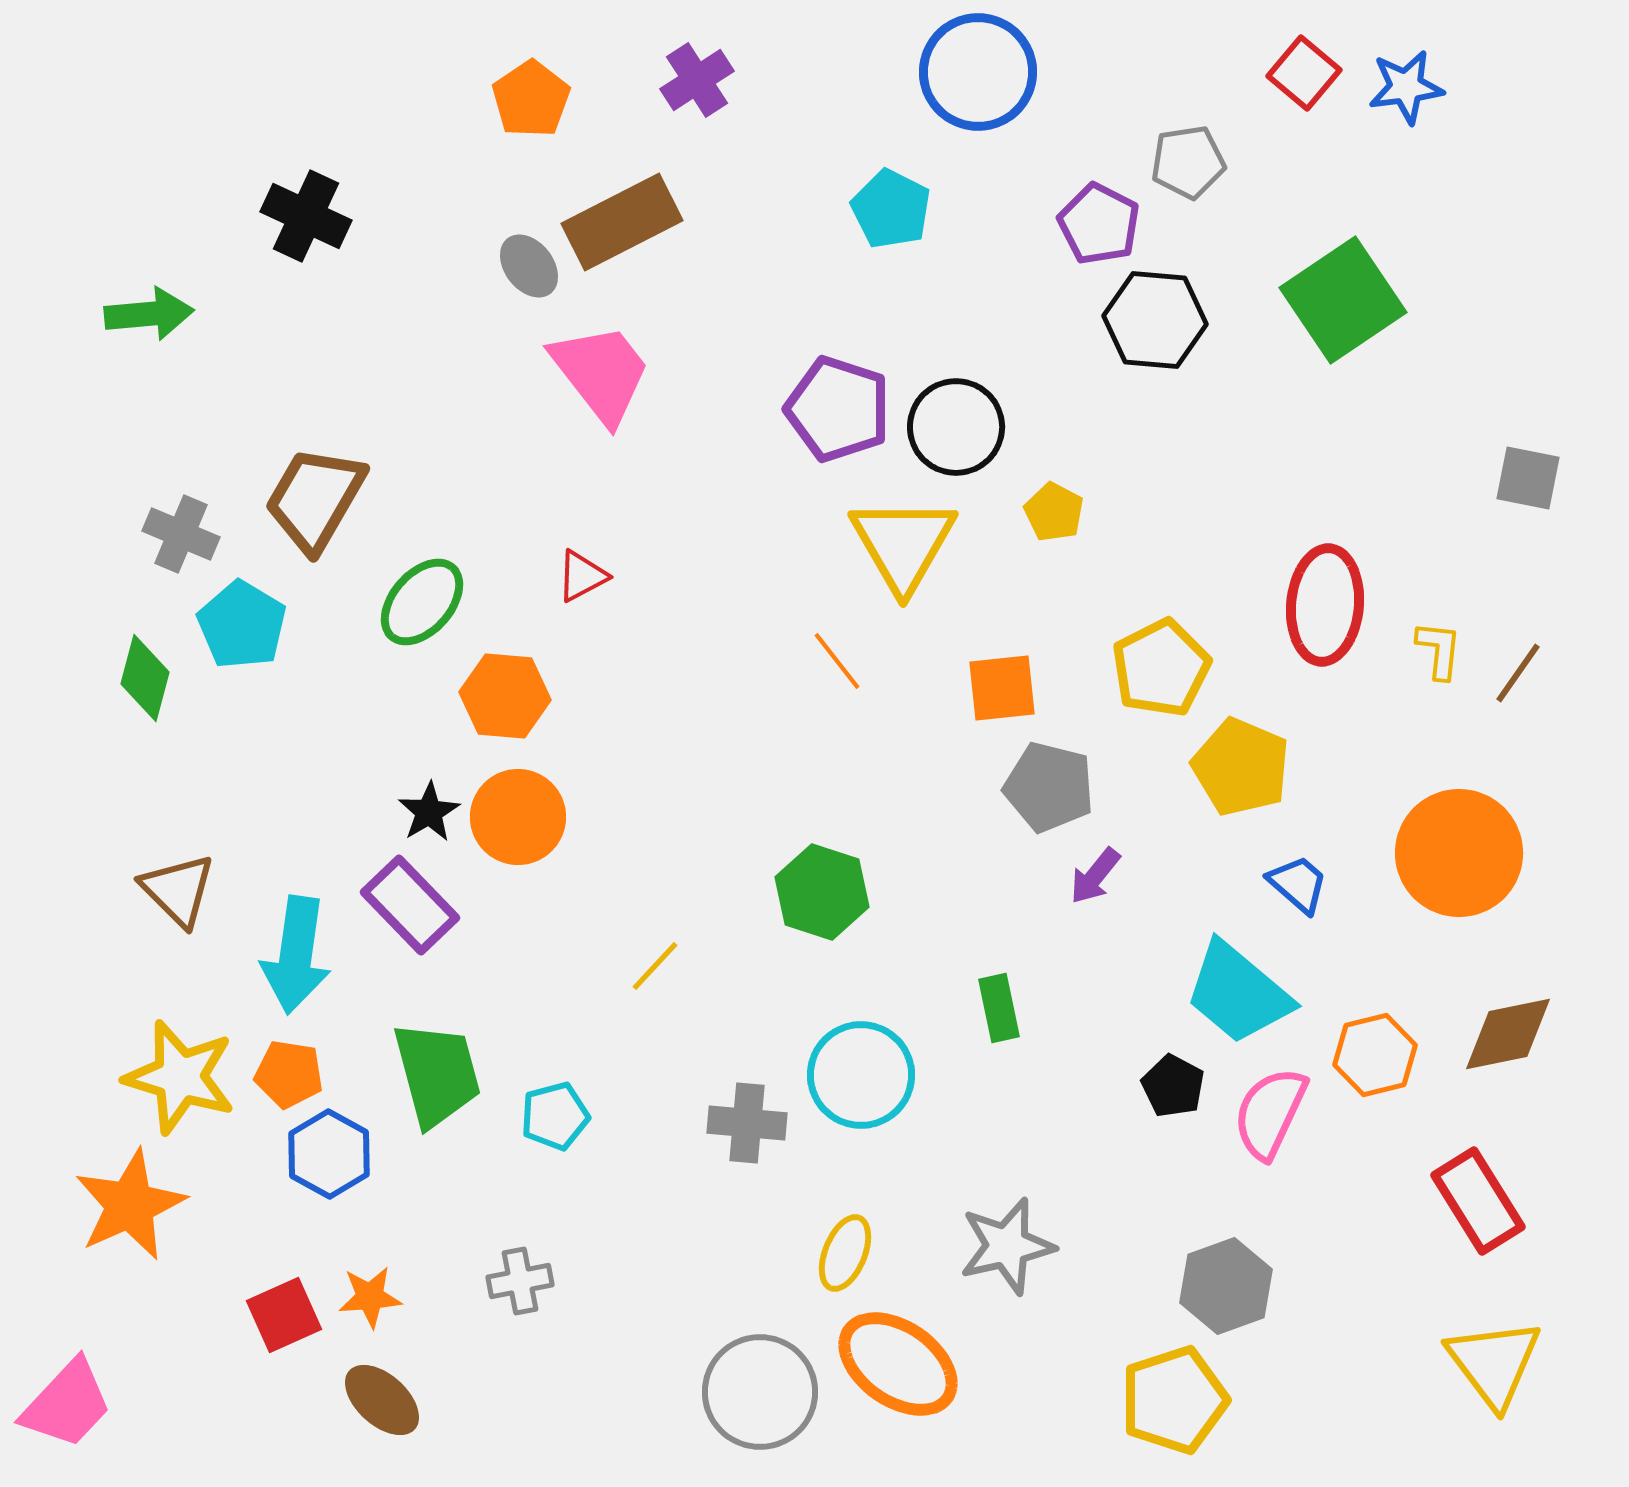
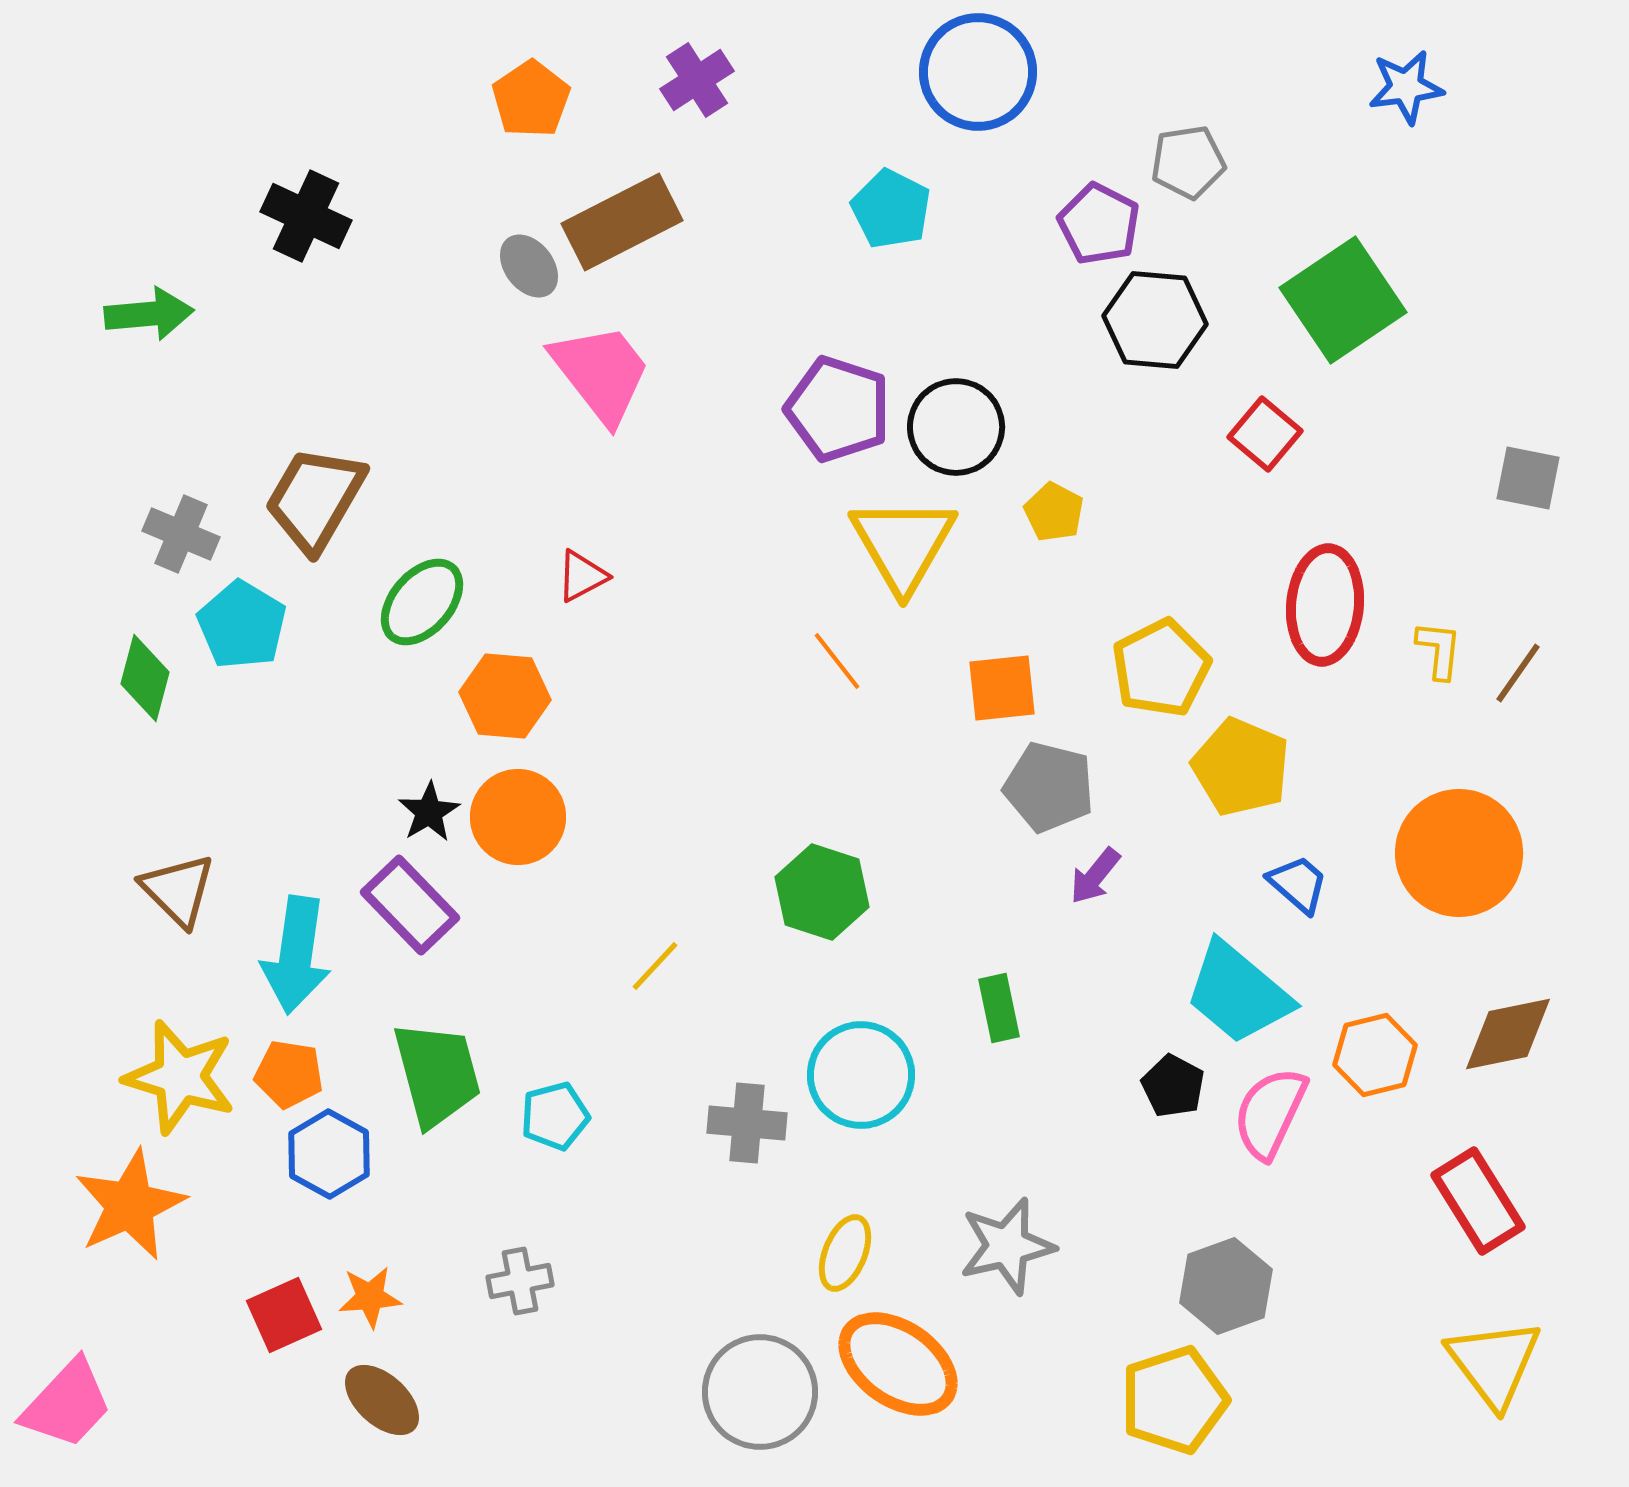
red square at (1304, 73): moved 39 px left, 361 px down
